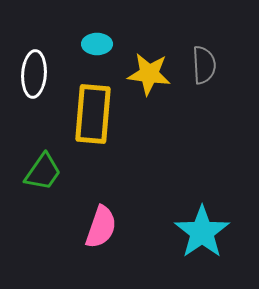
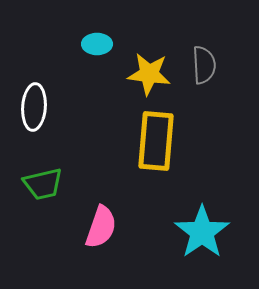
white ellipse: moved 33 px down
yellow rectangle: moved 63 px right, 27 px down
green trapezoid: moved 12 px down; rotated 42 degrees clockwise
